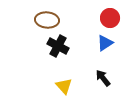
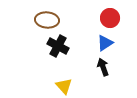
black arrow: moved 11 px up; rotated 18 degrees clockwise
